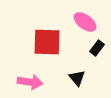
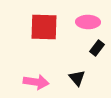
pink ellipse: moved 3 px right; rotated 35 degrees counterclockwise
red square: moved 3 px left, 15 px up
pink arrow: moved 6 px right
